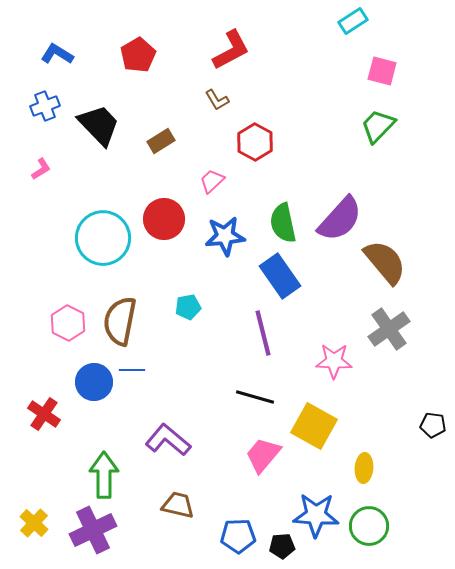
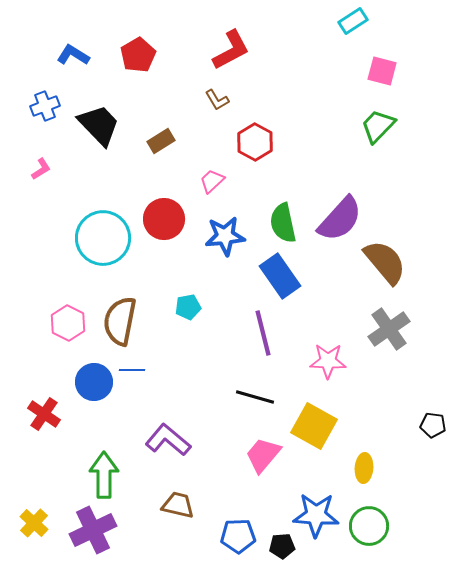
blue L-shape at (57, 54): moved 16 px right, 1 px down
pink star at (334, 361): moved 6 px left
